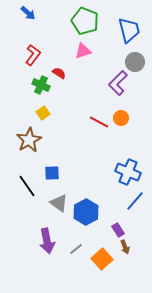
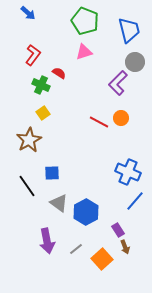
pink triangle: moved 1 px right, 1 px down
